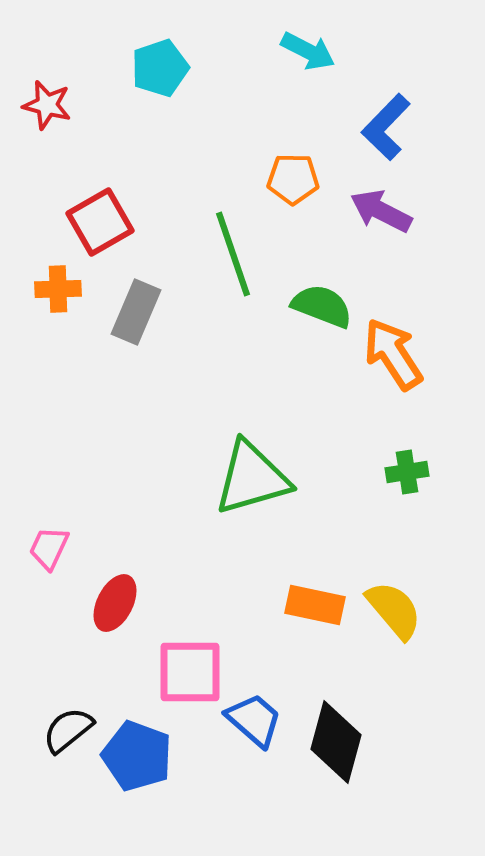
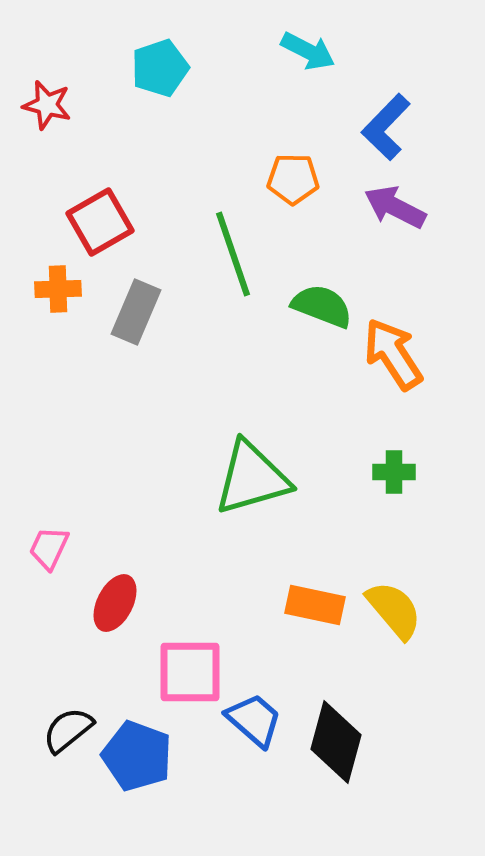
purple arrow: moved 14 px right, 4 px up
green cross: moved 13 px left; rotated 9 degrees clockwise
